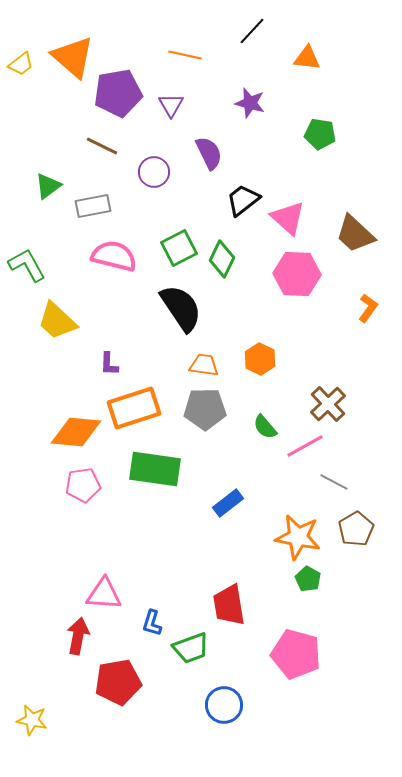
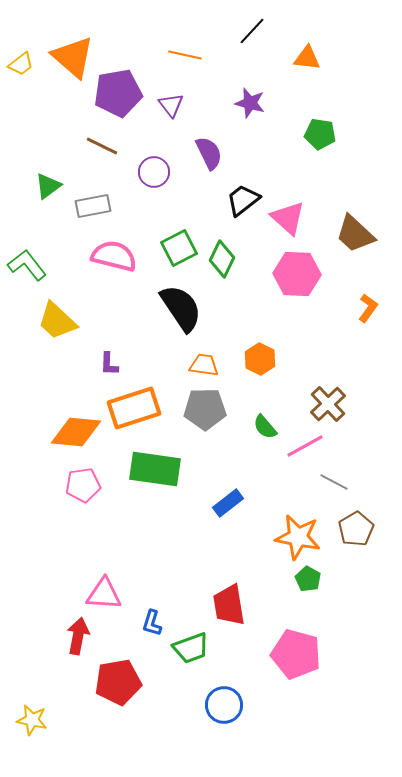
purple triangle at (171, 105): rotated 8 degrees counterclockwise
green L-shape at (27, 265): rotated 9 degrees counterclockwise
